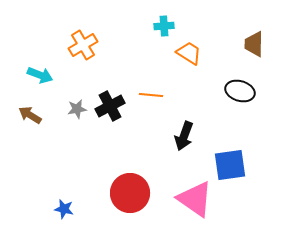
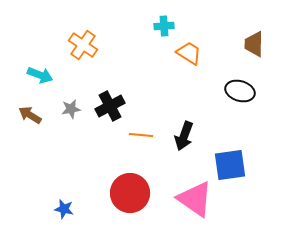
orange cross: rotated 24 degrees counterclockwise
orange line: moved 10 px left, 40 px down
gray star: moved 6 px left
